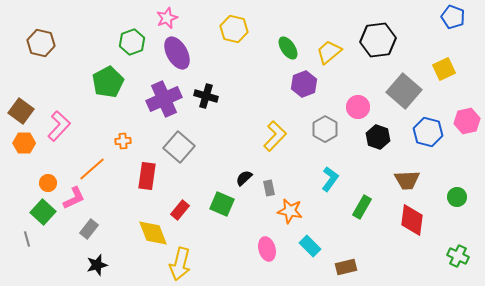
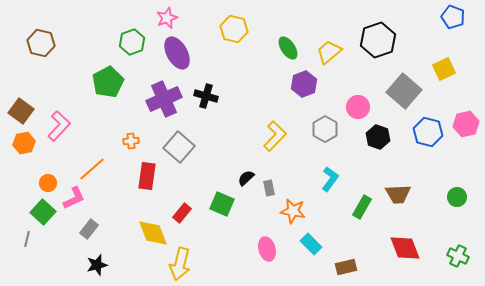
black hexagon at (378, 40): rotated 12 degrees counterclockwise
pink hexagon at (467, 121): moved 1 px left, 3 px down
orange cross at (123, 141): moved 8 px right
orange hexagon at (24, 143): rotated 10 degrees counterclockwise
black semicircle at (244, 178): moved 2 px right
brown trapezoid at (407, 180): moved 9 px left, 14 px down
red rectangle at (180, 210): moved 2 px right, 3 px down
orange star at (290, 211): moved 3 px right
red diamond at (412, 220): moved 7 px left, 28 px down; rotated 28 degrees counterclockwise
gray line at (27, 239): rotated 28 degrees clockwise
cyan rectangle at (310, 246): moved 1 px right, 2 px up
